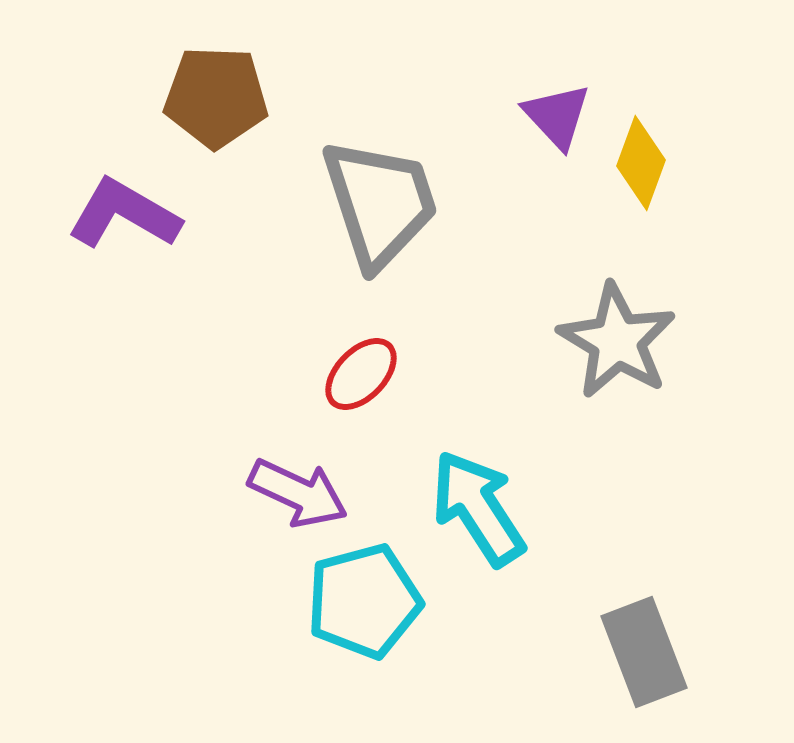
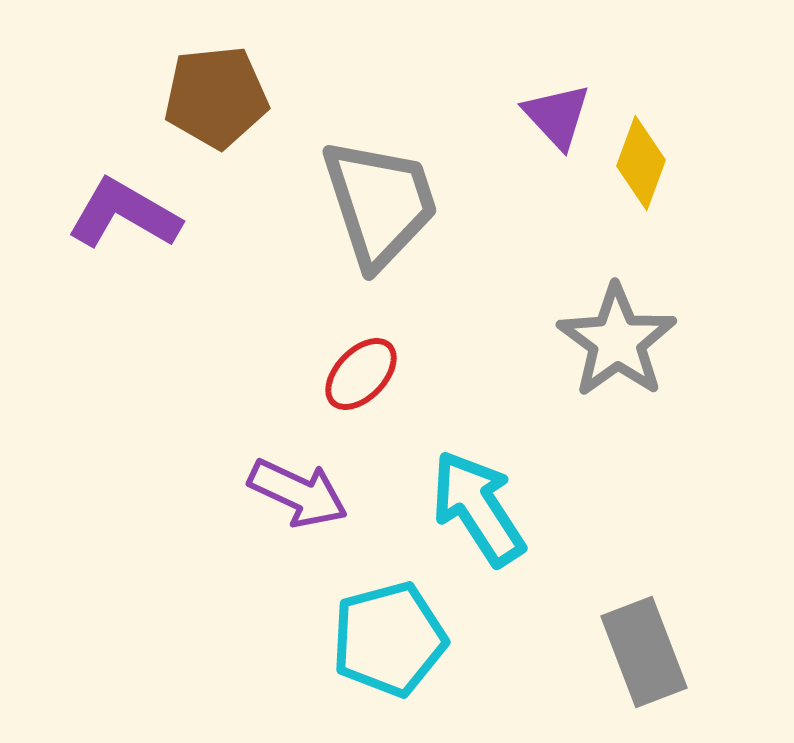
brown pentagon: rotated 8 degrees counterclockwise
gray star: rotated 5 degrees clockwise
cyan pentagon: moved 25 px right, 38 px down
